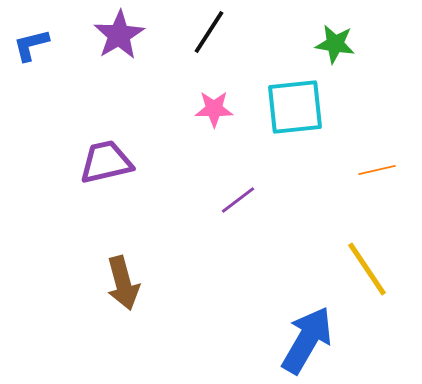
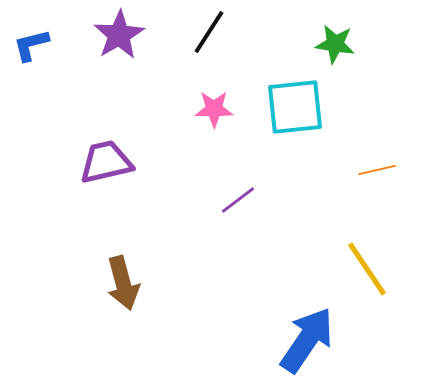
blue arrow: rotated 4 degrees clockwise
